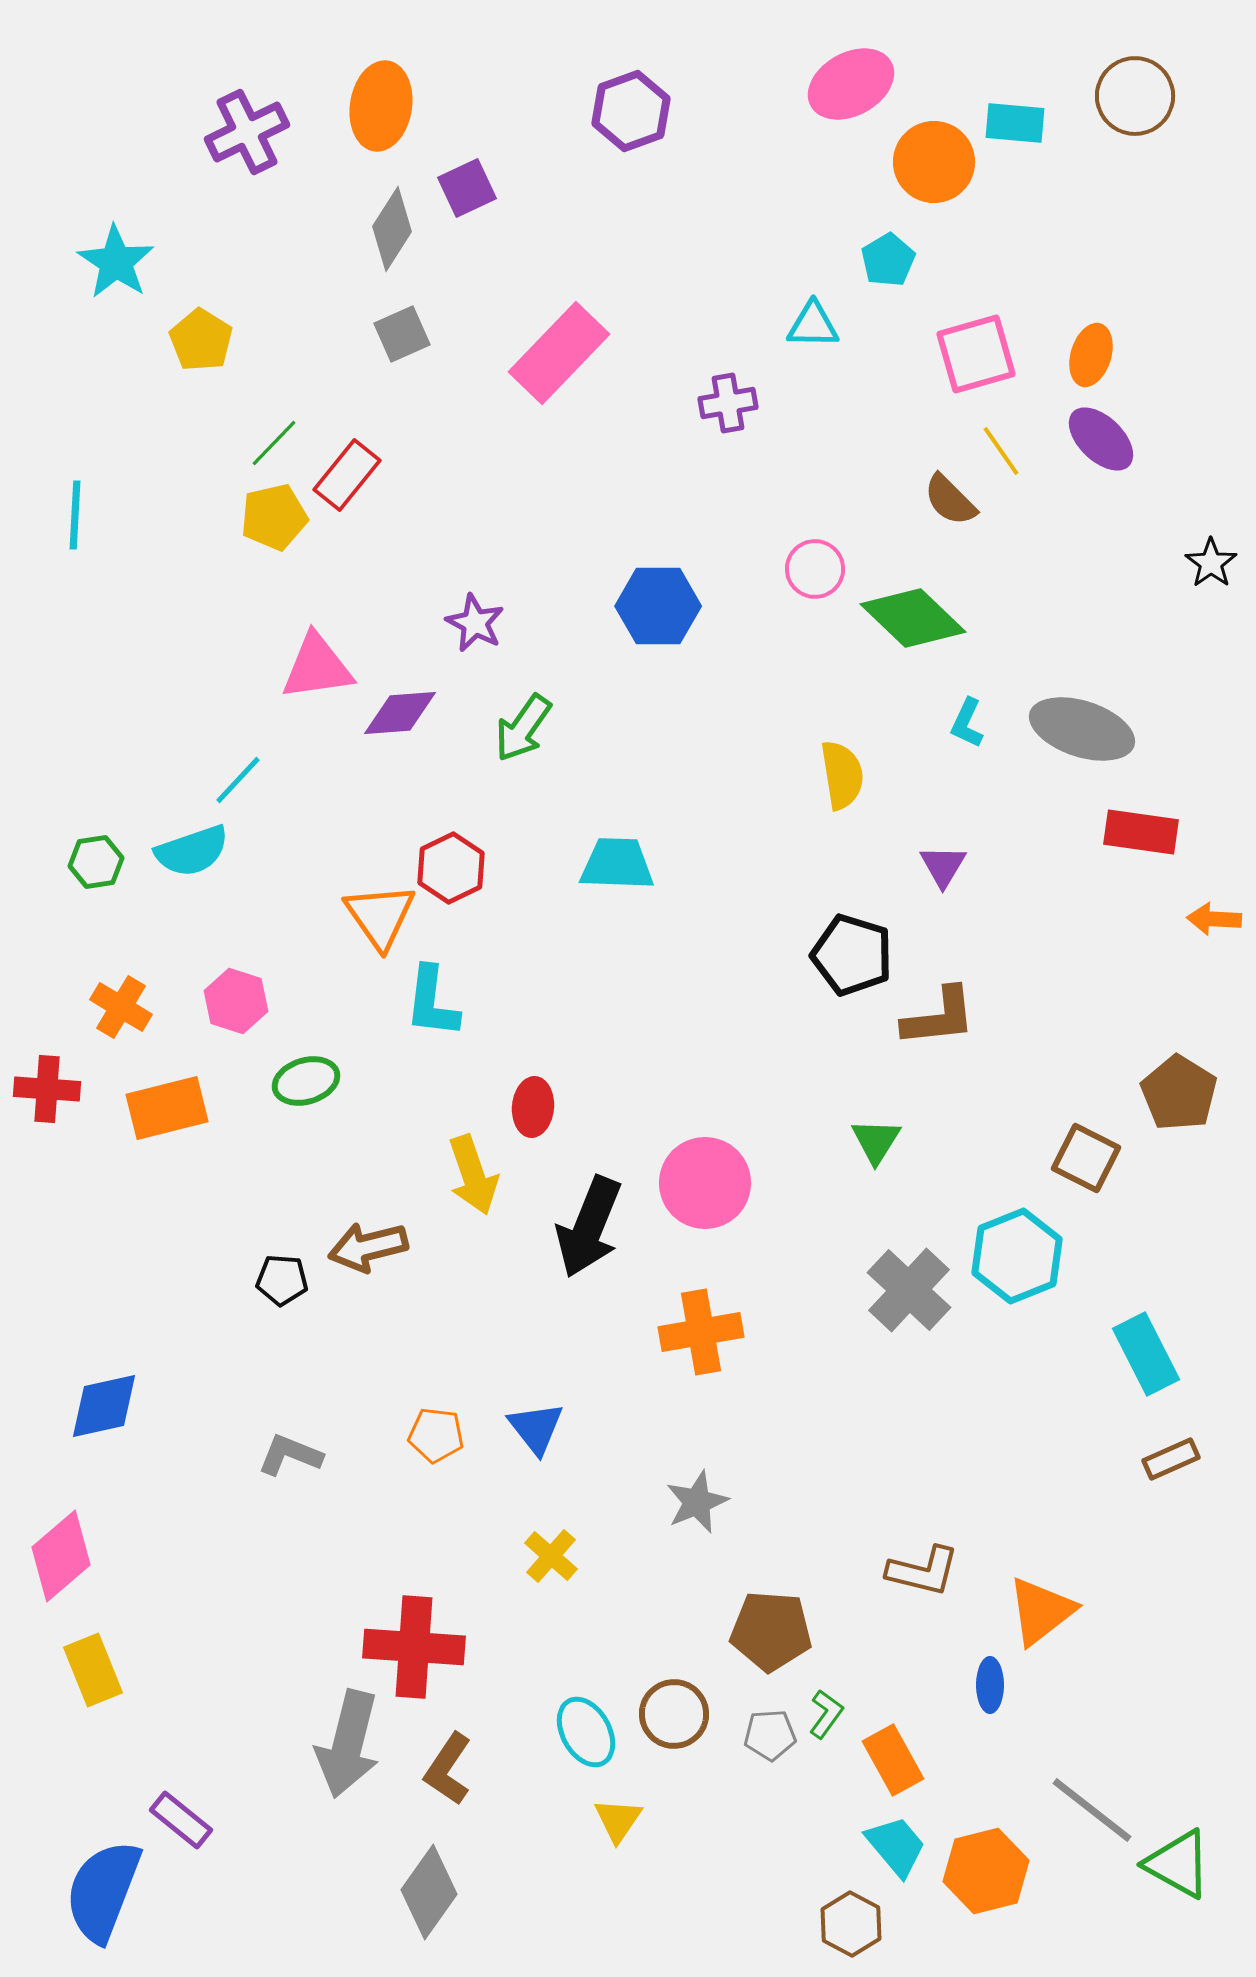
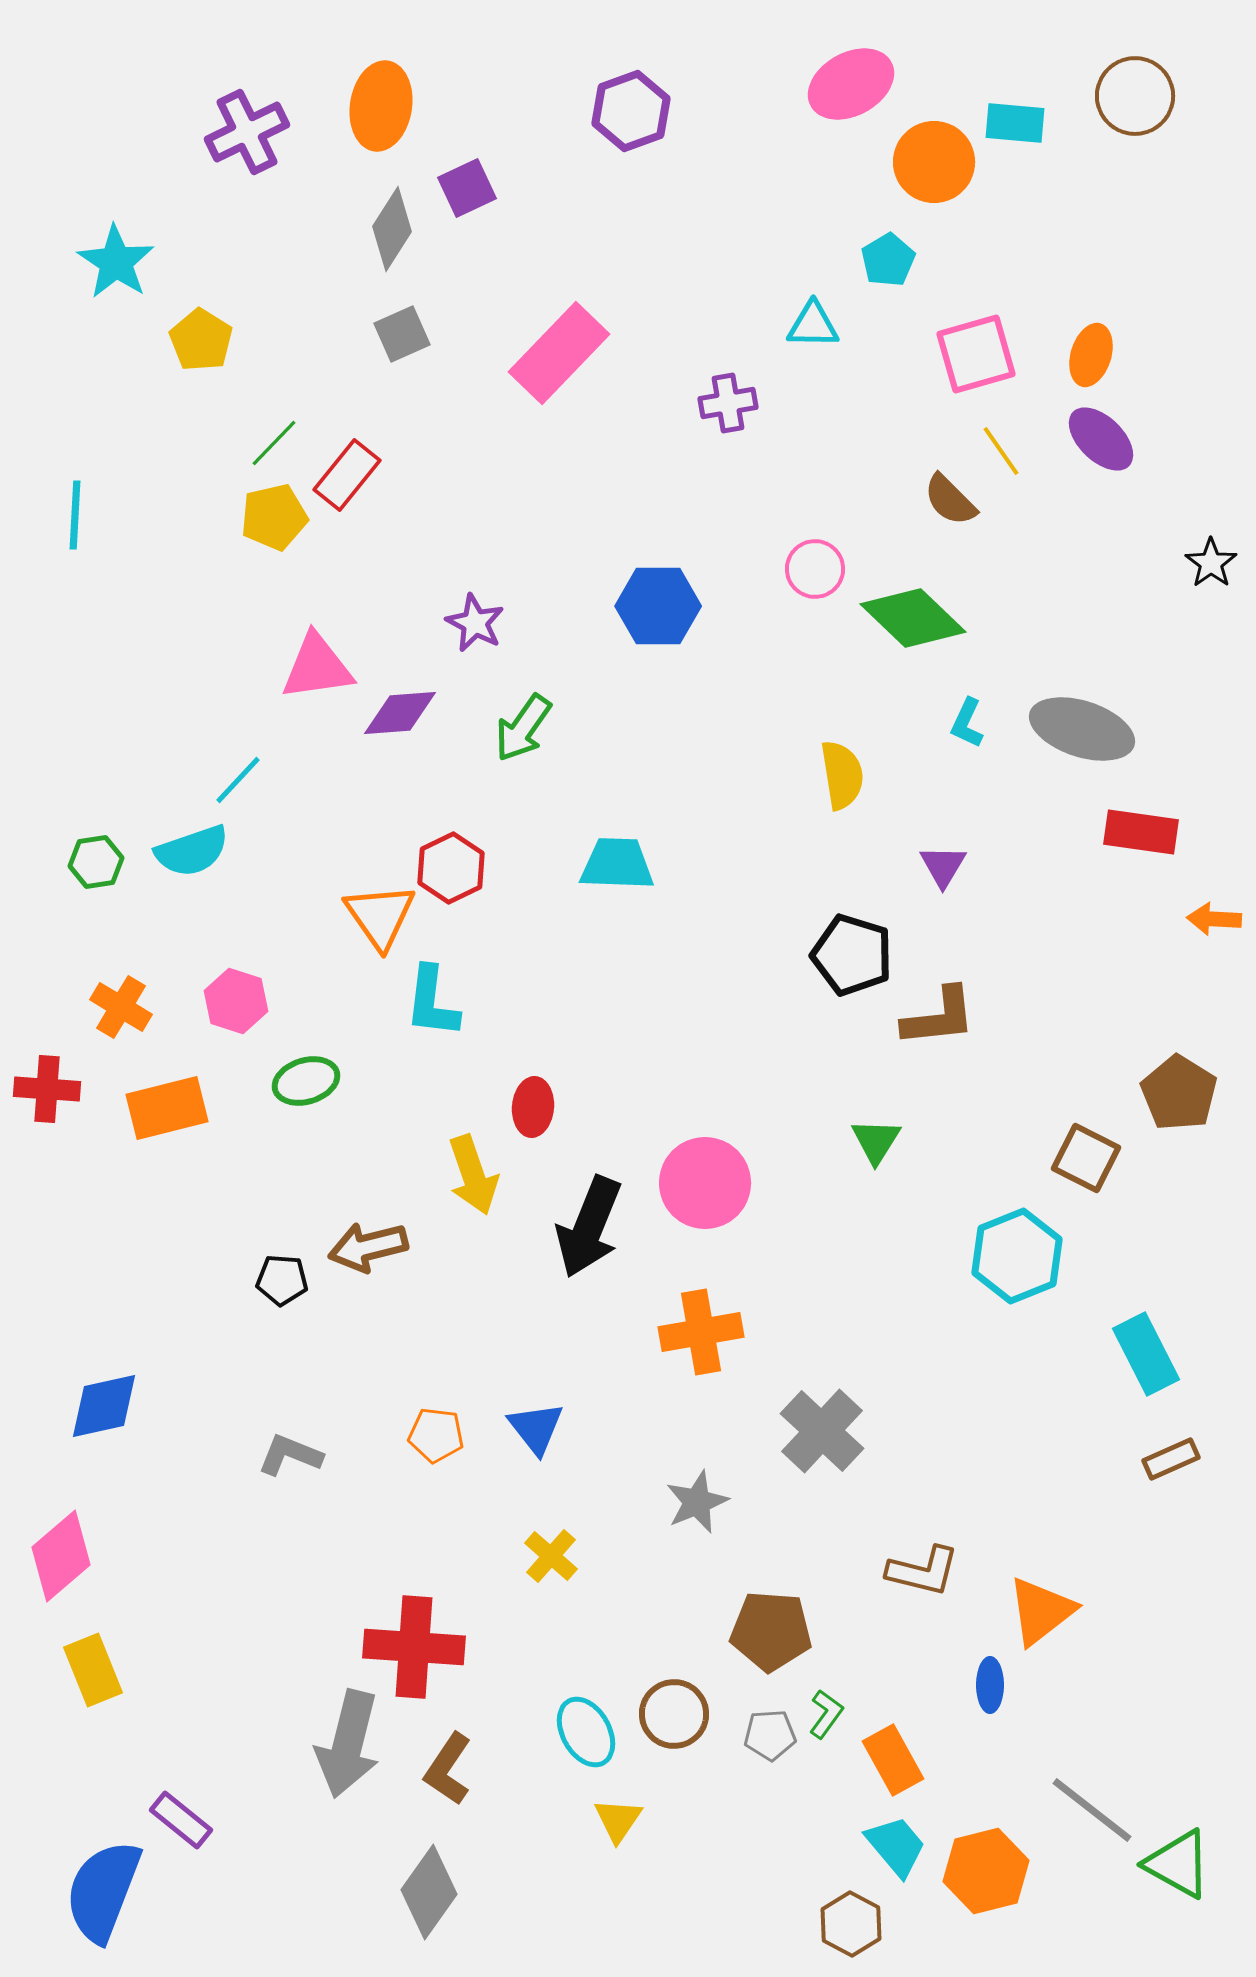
gray cross at (909, 1290): moved 87 px left, 141 px down
